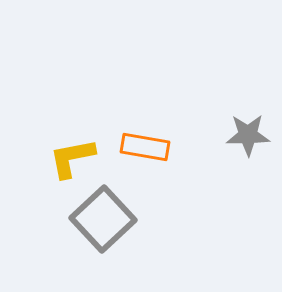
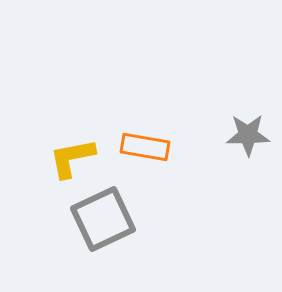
gray square: rotated 18 degrees clockwise
